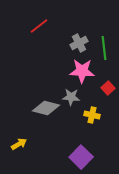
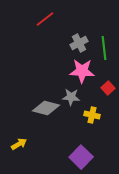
red line: moved 6 px right, 7 px up
